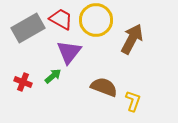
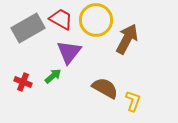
brown arrow: moved 5 px left
brown semicircle: moved 1 px right, 1 px down; rotated 8 degrees clockwise
